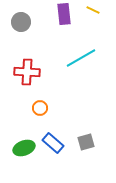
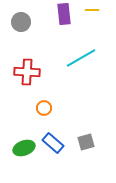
yellow line: moved 1 px left; rotated 24 degrees counterclockwise
orange circle: moved 4 px right
